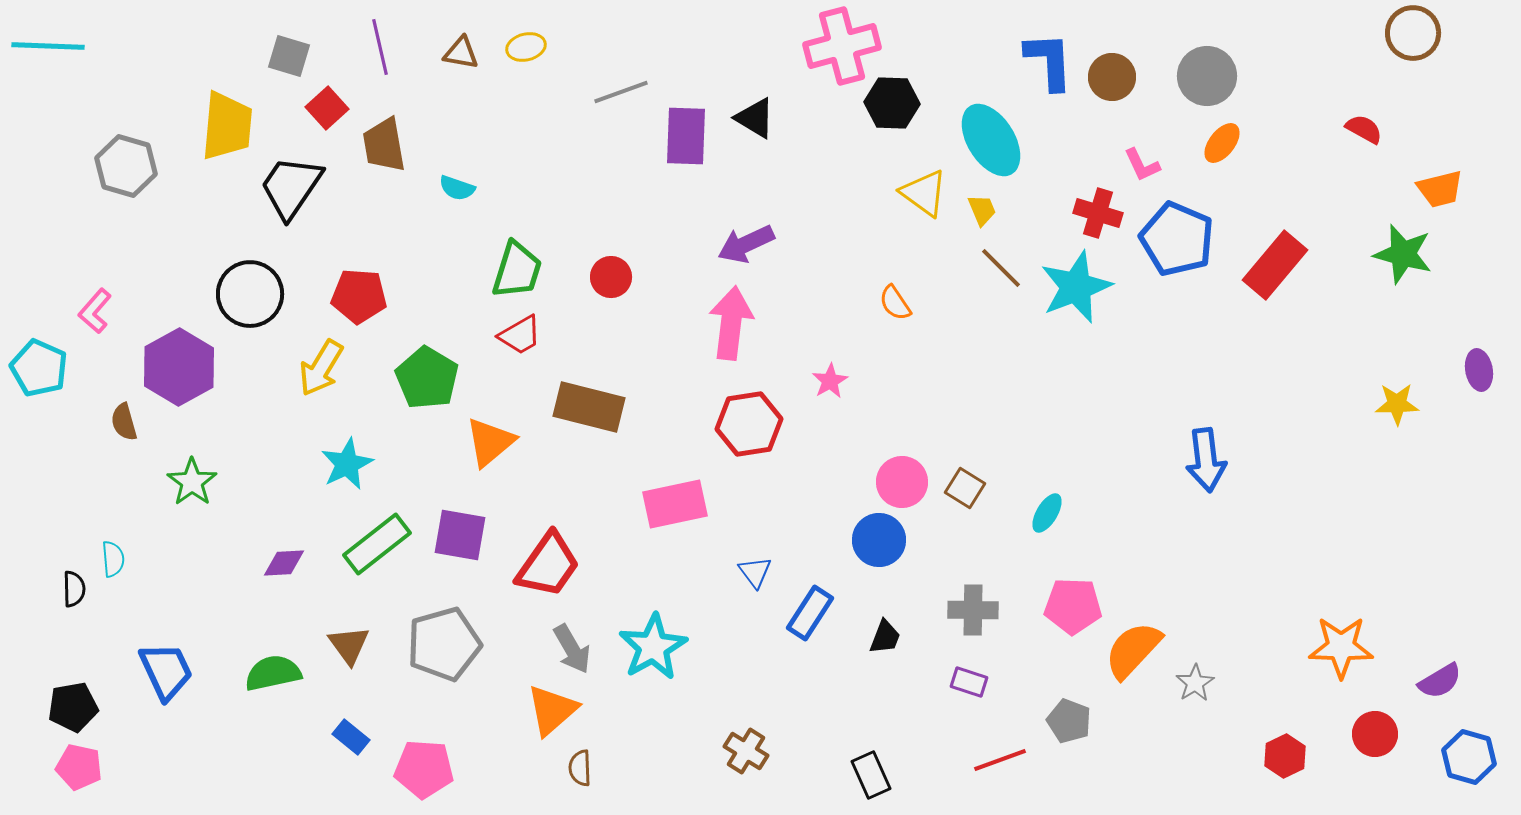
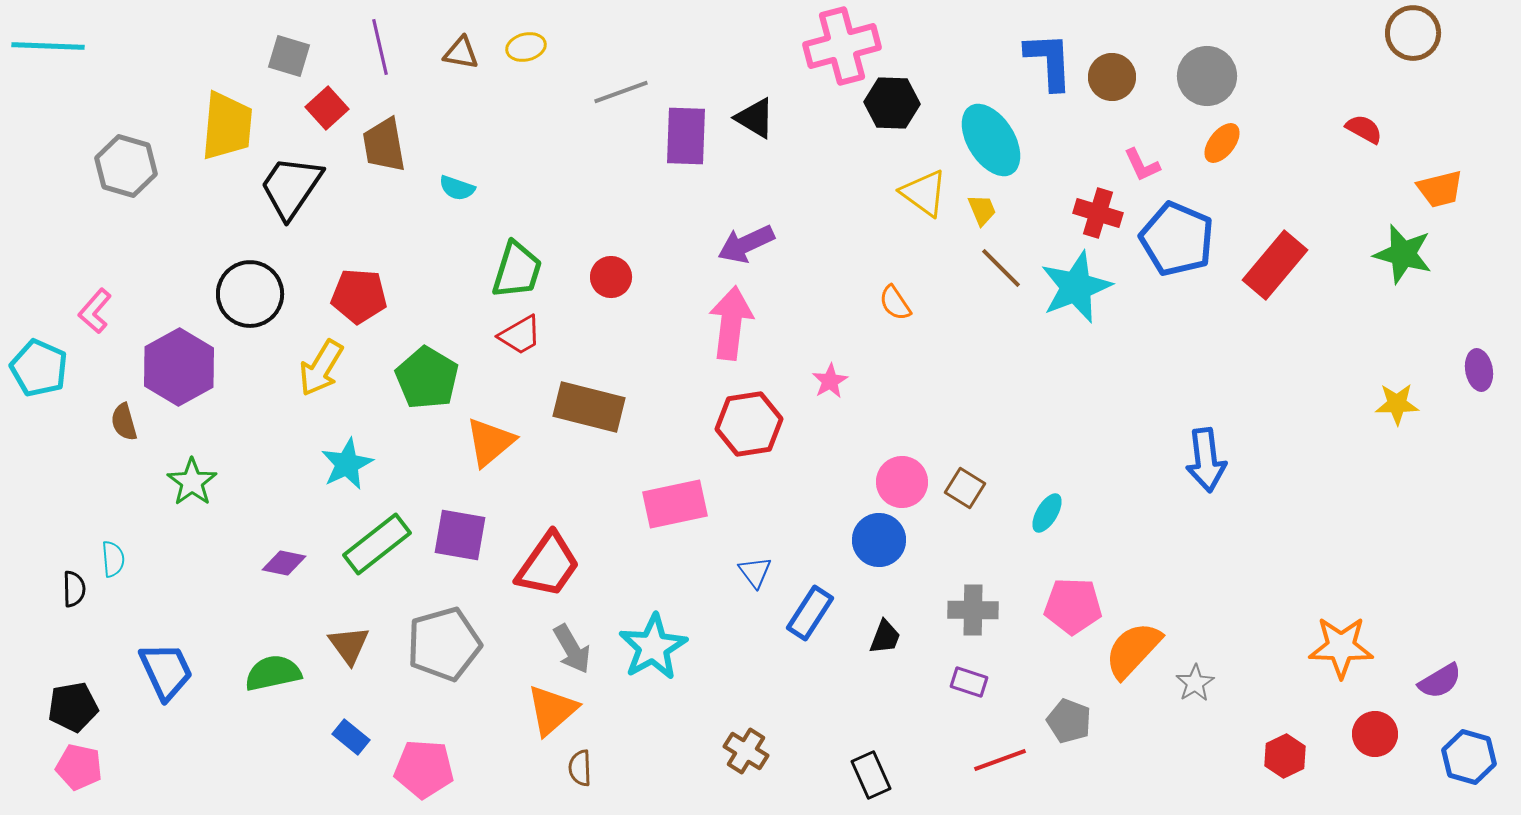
purple diamond at (284, 563): rotated 15 degrees clockwise
